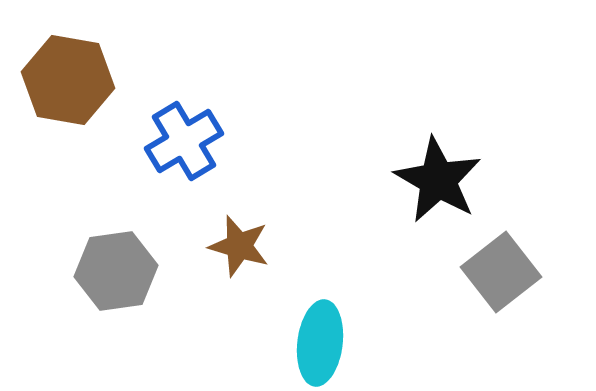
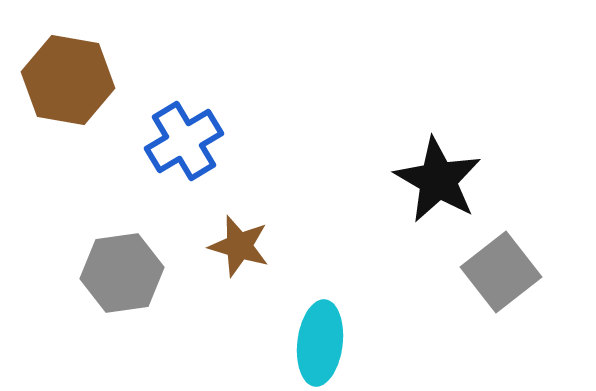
gray hexagon: moved 6 px right, 2 px down
